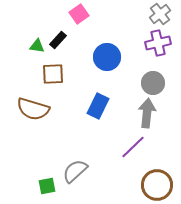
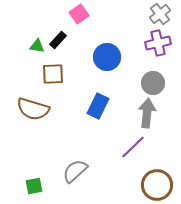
green square: moved 13 px left
